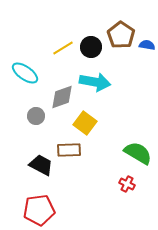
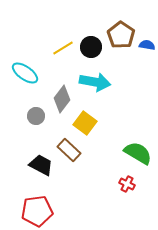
gray diamond: moved 2 px down; rotated 32 degrees counterclockwise
brown rectangle: rotated 45 degrees clockwise
red pentagon: moved 2 px left, 1 px down
